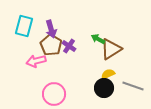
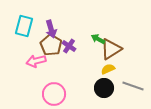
yellow semicircle: moved 5 px up
